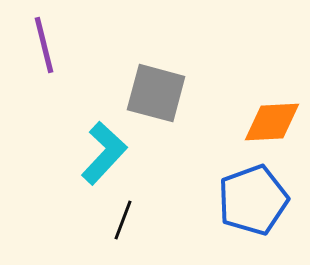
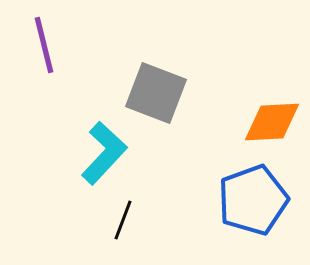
gray square: rotated 6 degrees clockwise
